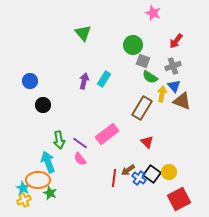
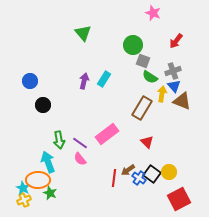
gray cross: moved 5 px down
